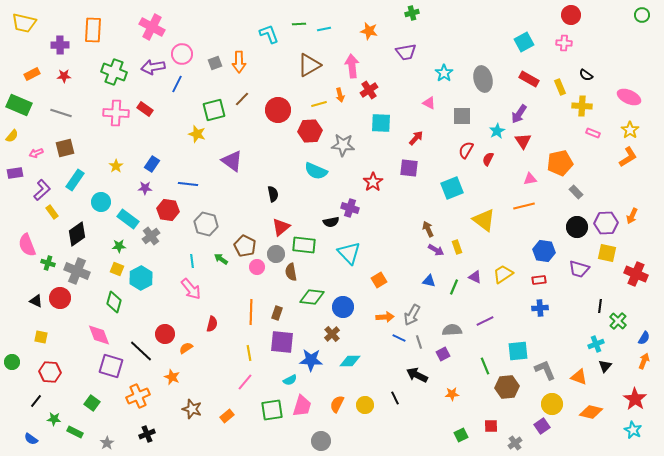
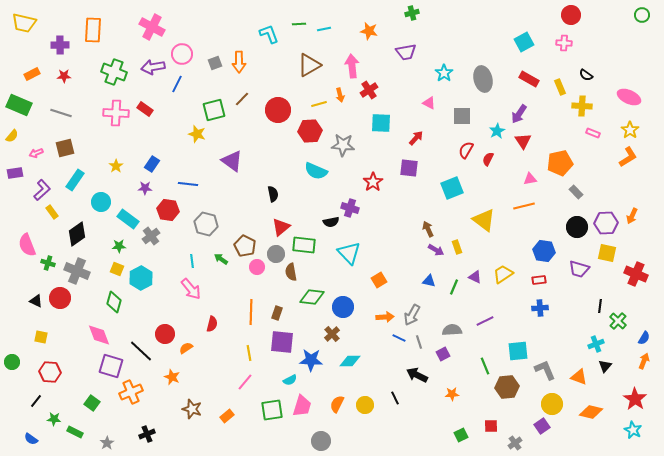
orange cross at (138, 396): moved 7 px left, 4 px up
